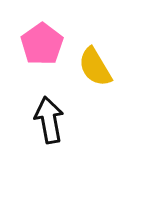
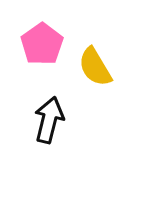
black arrow: rotated 24 degrees clockwise
